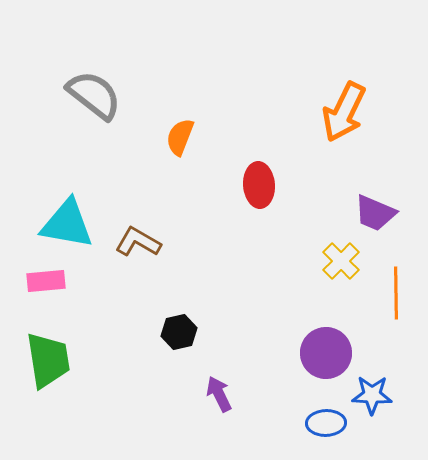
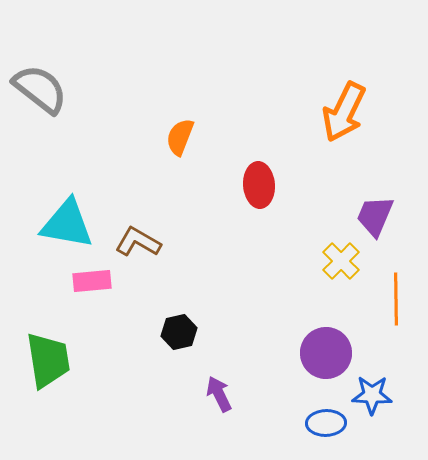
gray semicircle: moved 54 px left, 6 px up
purple trapezoid: moved 3 px down; rotated 90 degrees clockwise
pink rectangle: moved 46 px right
orange line: moved 6 px down
